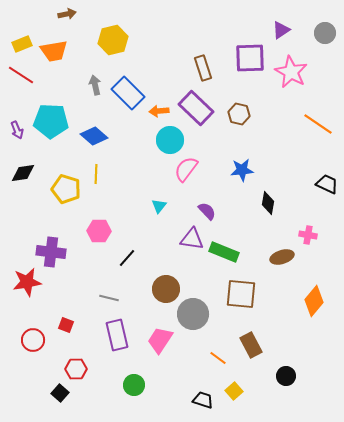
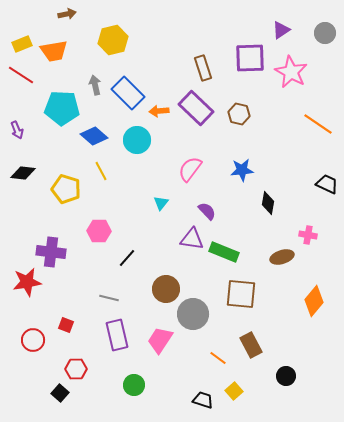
cyan pentagon at (51, 121): moved 11 px right, 13 px up
cyan circle at (170, 140): moved 33 px left
pink semicircle at (186, 169): moved 4 px right
black diamond at (23, 173): rotated 15 degrees clockwise
yellow line at (96, 174): moved 5 px right, 3 px up; rotated 30 degrees counterclockwise
cyan triangle at (159, 206): moved 2 px right, 3 px up
